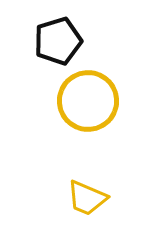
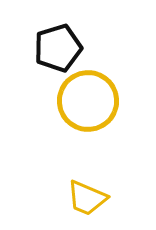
black pentagon: moved 7 px down
